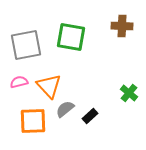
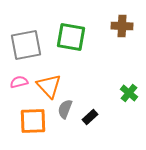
gray semicircle: rotated 30 degrees counterclockwise
black rectangle: moved 1 px down
